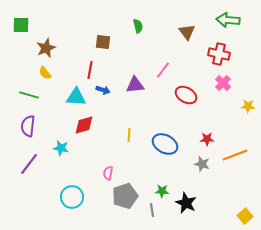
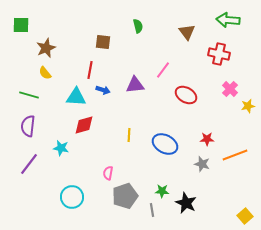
pink cross: moved 7 px right, 6 px down
yellow star: rotated 16 degrees counterclockwise
